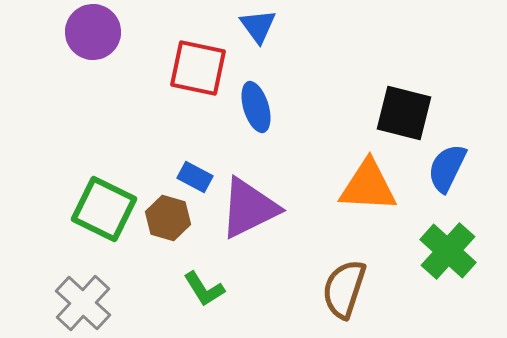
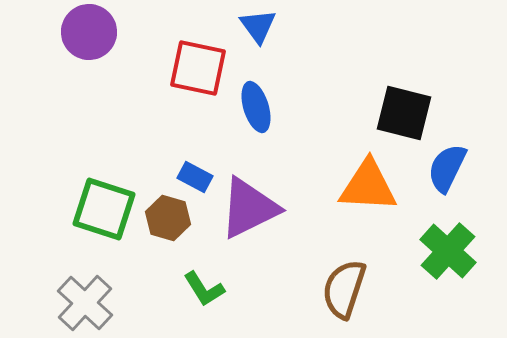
purple circle: moved 4 px left
green square: rotated 8 degrees counterclockwise
gray cross: moved 2 px right
